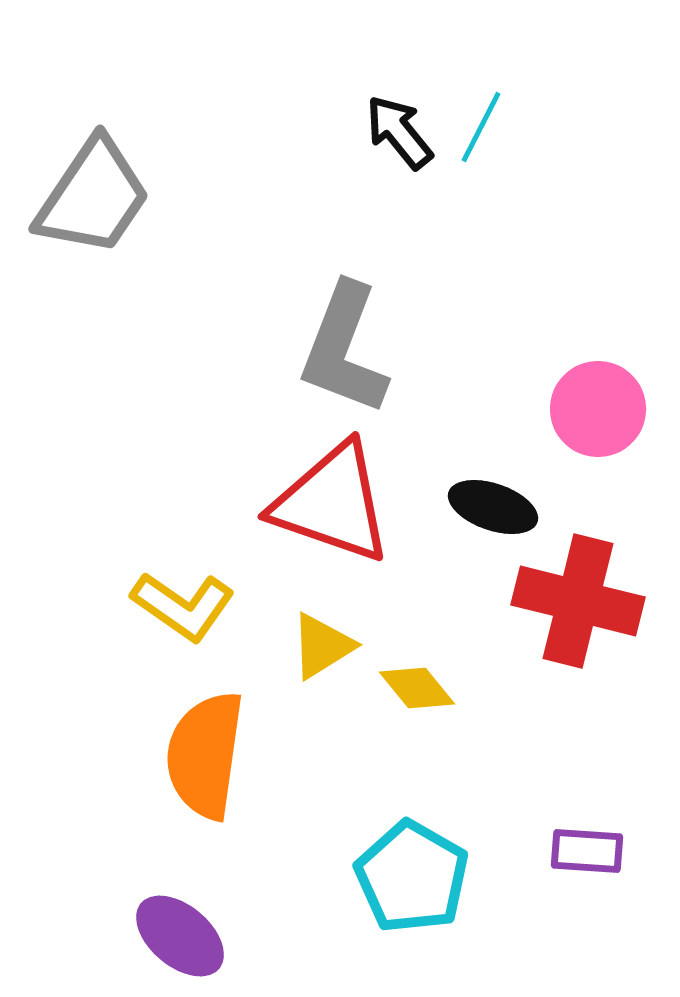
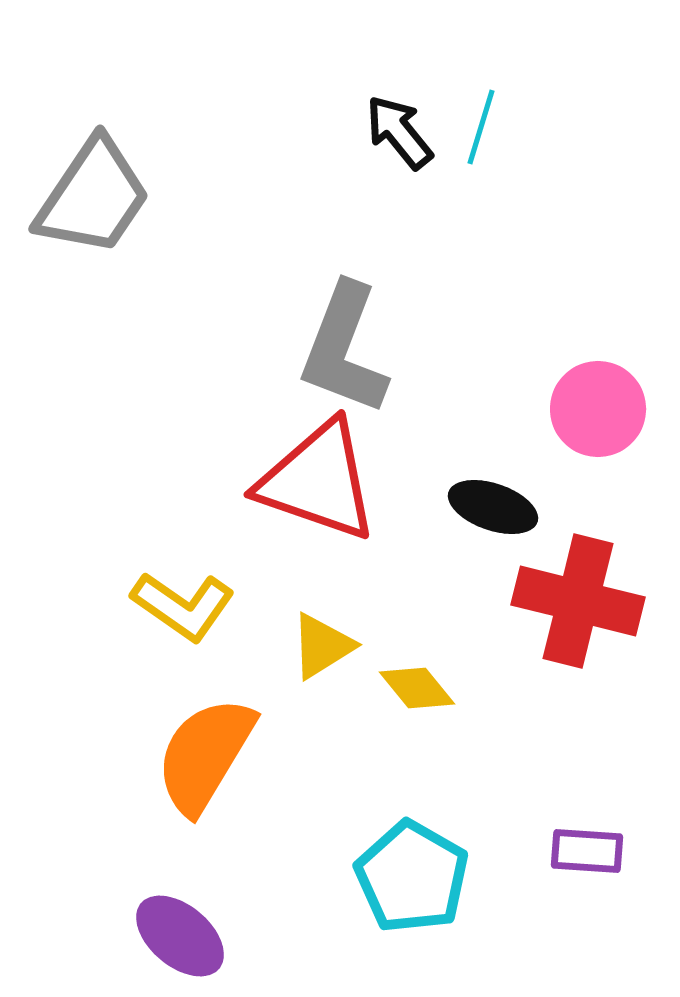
cyan line: rotated 10 degrees counterclockwise
red triangle: moved 14 px left, 22 px up
orange semicircle: rotated 23 degrees clockwise
